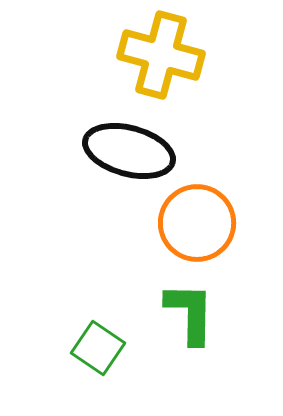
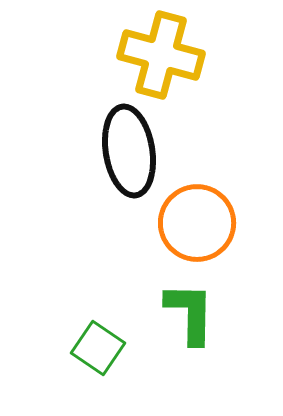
black ellipse: rotated 66 degrees clockwise
